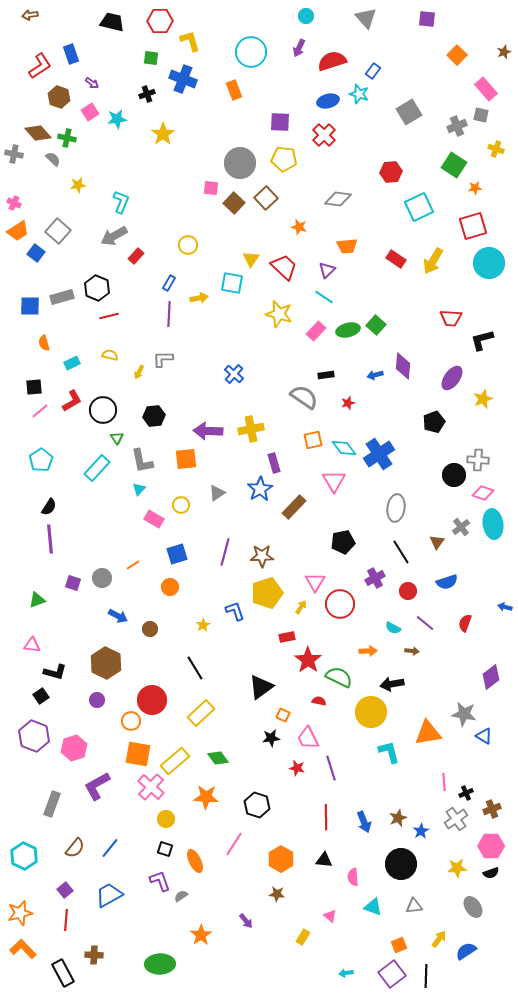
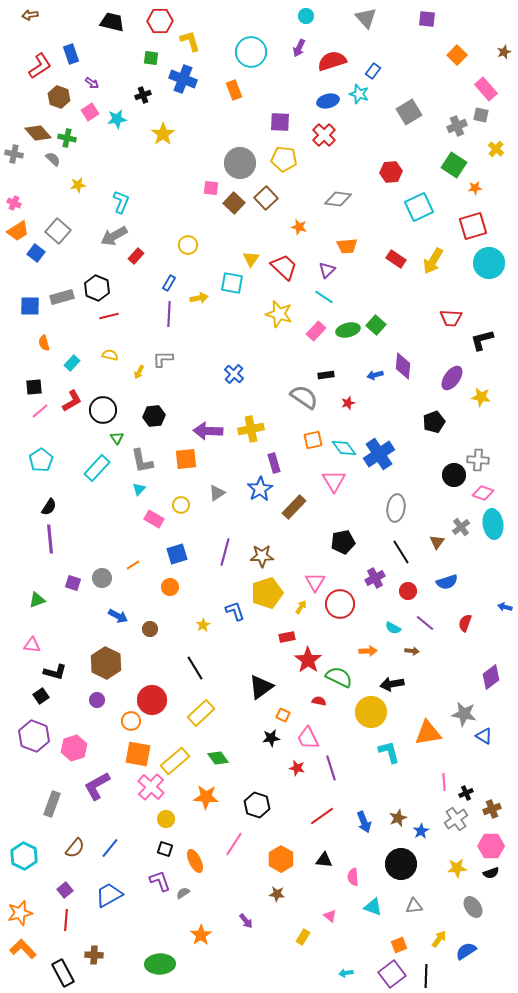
black cross at (147, 94): moved 4 px left, 1 px down
yellow cross at (496, 149): rotated 21 degrees clockwise
cyan rectangle at (72, 363): rotated 21 degrees counterclockwise
yellow star at (483, 399): moved 2 px left, 2 px up; rotated 30 degrees clockwise
red line at (326, 817): moved 4 px left, 1 px up; rotated 55 degrees clockwise
gray semicircle at (181, 896): moved 2 px right, 3 px up
